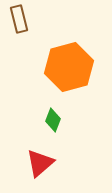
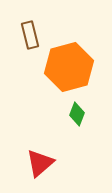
brown rectangle: moved 11 px right, 16 px down
green diamond: moved 24 px right, 6 px up
